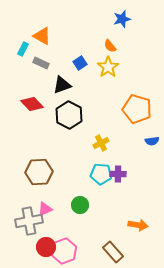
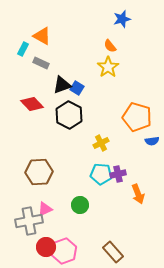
blue square: moved 3 px left, 25 px down; rotated 24 degrees counterclockwise
orange pentagon: moved 8 px down
purple cross: rotated 14 degrees counterclockwise
orange arrow: moved 31 px up; rotated 60 degrees clockwise
